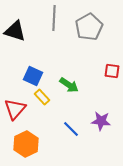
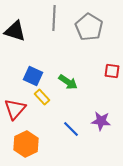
gray pentagon: rotated 12 degrees counterclockwise
green arrow: moved 1 px left, 3 px up
